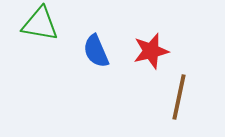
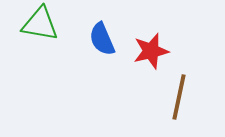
blue semicircle: moved 6 px right, 12 px up
